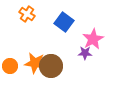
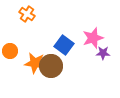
blue square: moved 23 px down
pink star: moved 1 px up; rotated 10 degrees clockwise
purple star: moved 18 px right
orange circle: moved 15 px up
